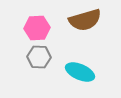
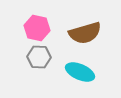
brown semicircle: moved 13 px down
pink hexagon: rotated 15 degrees clockwise
